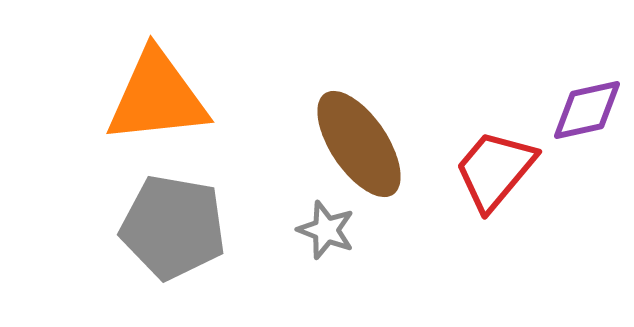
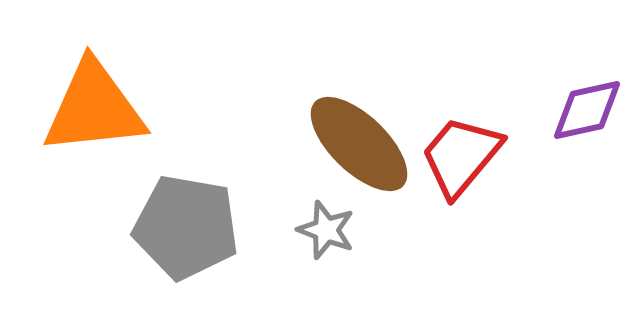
orange triangle: moved 63 px left, 11 px down
brown ellipse: rotated 12 degrees counterclockwise
red trapezoid: moved 34 px left, 14 px up
gray pentagon: moved 13 px right
